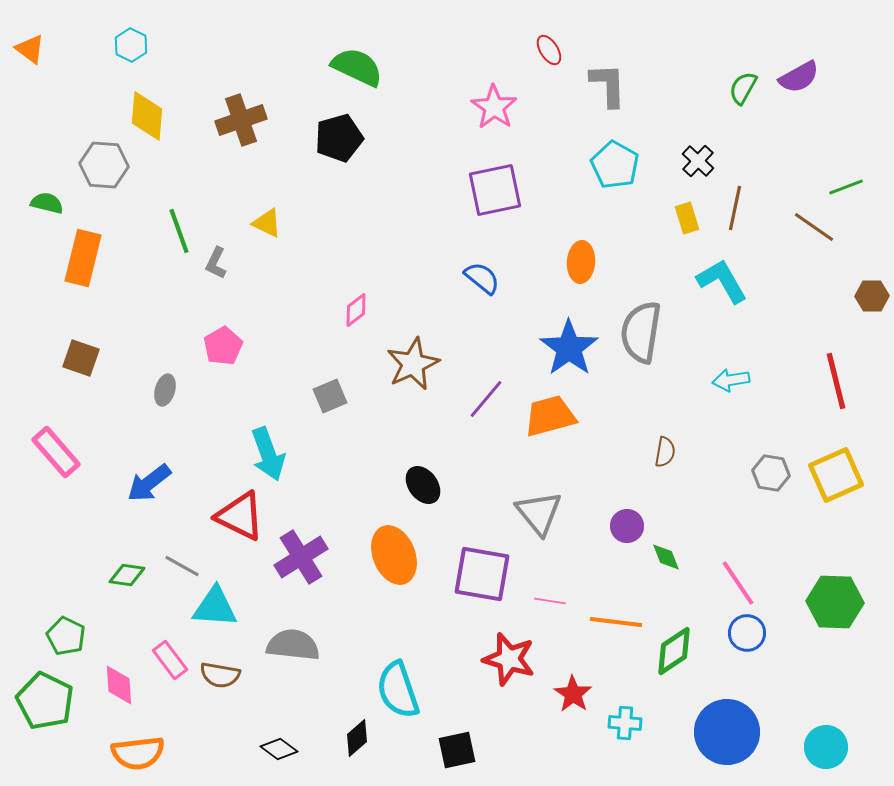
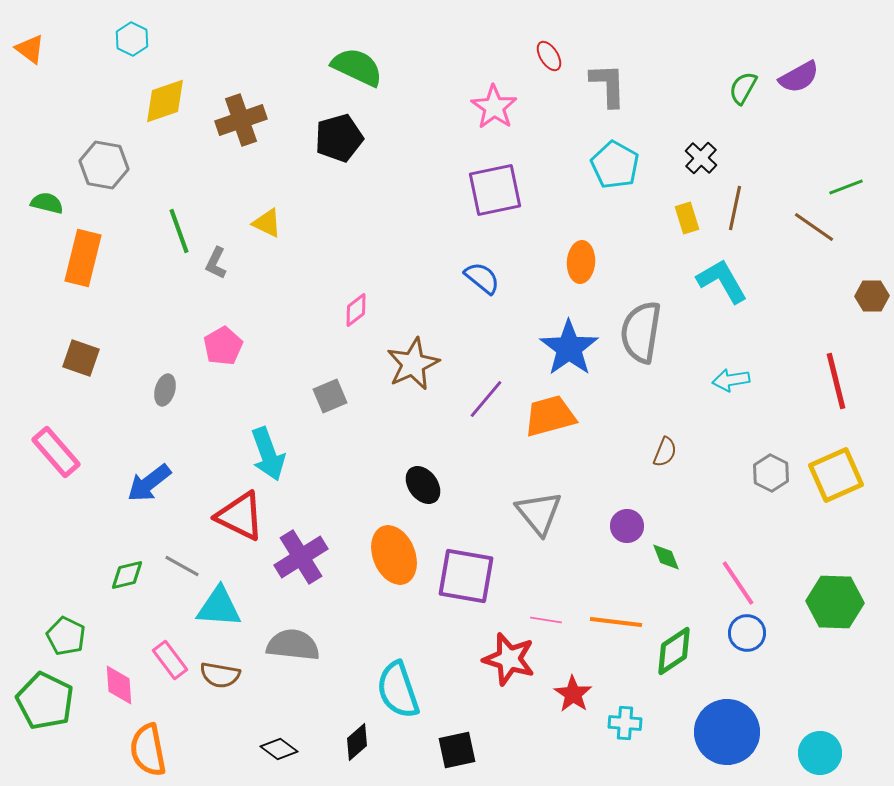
cyan hexagon at (131, 45): moved 1 px right, 6 px up
red ellipse at (549, 50): moved 6 px down
yellow diamond at (147, 116): moved 18 px right, 15 px up; rotated 66 degrees clockwise
black cross at (698, 161): moved 3 px right, 3 px up
gray hexagon at (104, 165): rotated 6 degrees clockwise
brown semicircle at (665, 452): rotated 12 degrees clockwise
gray hexagon at (771, 473): rotated 18 degrees clockwise
purple square at (482, 574): moved 16 px left, 2 px down
green diamond at (127, 575): rotated 21 degrees counterclockwise
pink line at (550, 601): moved 4 px left, 19 px down
cyan triangle at (215, 607): moved 4 px right
black diamond at (357, 738): moved 4 px down
cyan circle at (826, 747): moved 6 px left, 6 px down
orange semicircle at (138, 753): moved 10 px right, 3 px up; rotated 86 degrees clockwise
